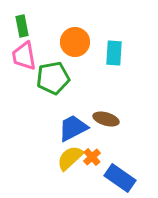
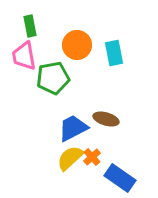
green rectangle: moved 8 px right
orange circle: moved 2 px right, 3 px down
cyan rectangle: rotated 15 degrees counterclockwise
